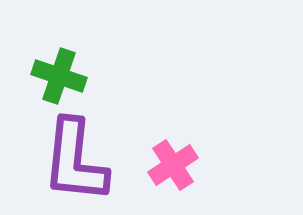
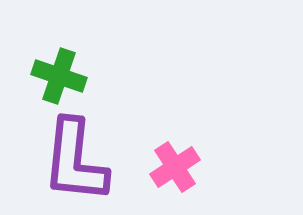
pink cross: moved 2 px right, 2 px down
